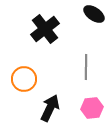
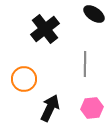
gray line: moved 1 px left, 3 px up
